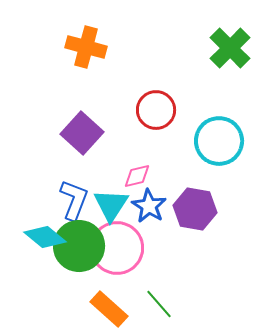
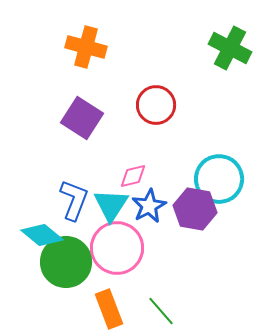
green cross: rotated 18 degrees counterclockwise
red circle: moved 5 px up
purple square: moved 15 px up; rotated 9 degrees counterclockwise
cyan circle: moved 38 px down
pink diamond: moved 4 px left
blue star: rotated 12 degrees clockwise
cyan diamond: moved 3 px left, 2 px up
green circle: moved 13 px left, 16 px down
green line: moved 2 px right, 7 px down
orange rectangle: rotated 27 degrees clockwise
